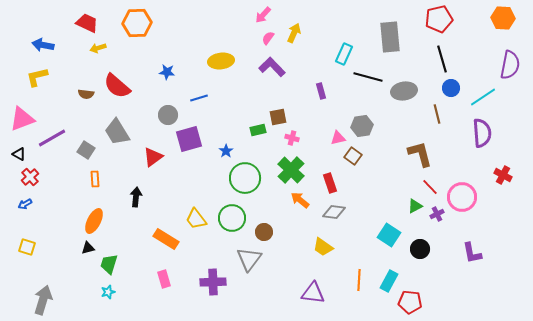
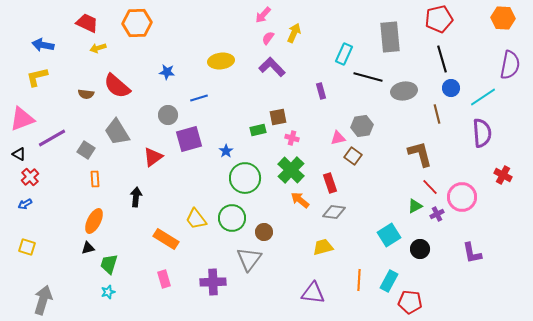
cyan square at (389, 235): rotated 25 degrees clockwise
yellow trapezoid at (323, 247): rotated 130 degrees clockwise
